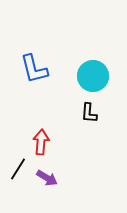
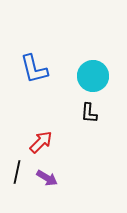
red arrow: rotated 40 degrees clockwise
black line: moved 1 px left, 3 px down; rotated 20 degrees counterclockwise
